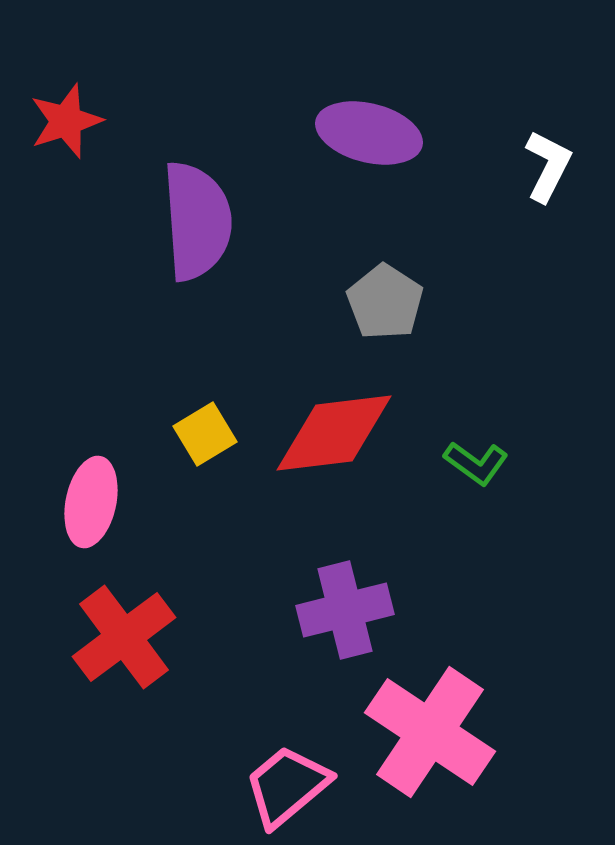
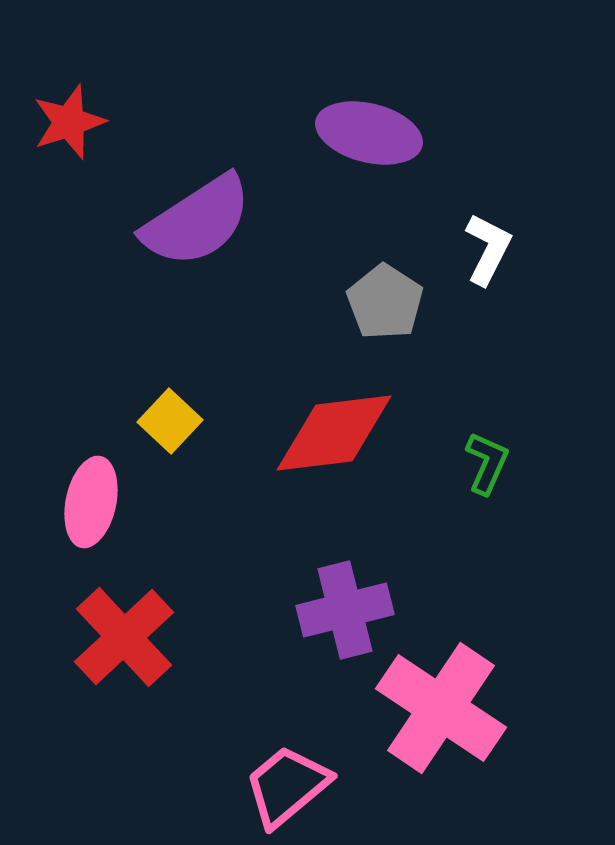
red star: moved 3 px right, 1 px down
white L-shape: moved 60 px left, 83 px down
purple semicircle: rotated 61 degrees clockwise
yellow square: moved 35 px left, 13 px up; rotated 16 degrees counterclockwise
green L-shape: moved 11 px right; rotated 102 degrees counterclockwise
red cross: rotated 6 degrees counterclockwise
pink cross: moved 11 px right, 24 px up
